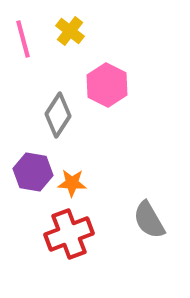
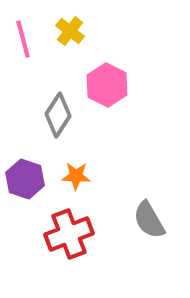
purple hexagon: moved 8 px left, 7 px down; rotated 9 degrees clockwise
orange star: moved 4 px right, 7 px up
